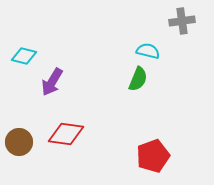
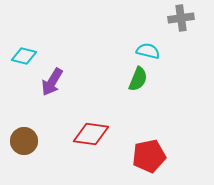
gray cross: moved 1 px left, 3 px up
red diamond: moved 25 px right
brown circle: moved 5 px right, 1 px up
red pentagon: moved 4 px left; rotated 8 degrees clockwise
